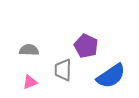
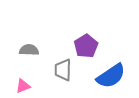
purple pentagon: rotated 15 degrees clockwise
pink triangle: moved 7 px left, 4 px down
